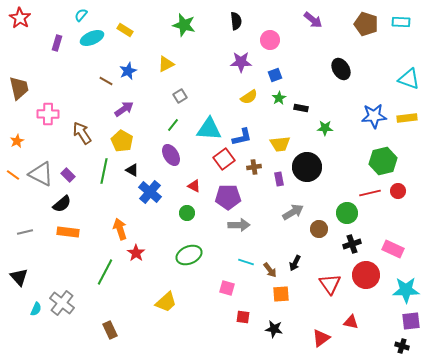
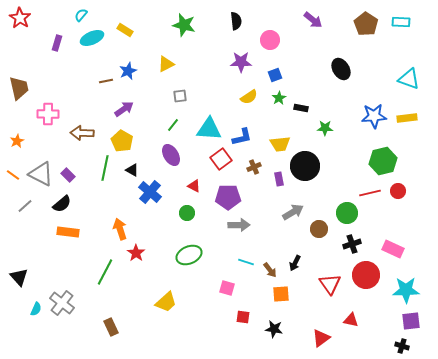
brown pentagon at (366, 24): rotated 15 degrees clockwise
brown line at (106, 81): rotated 40 degrees counterclockwise
gray square at (180, 96): rotated 24 degrees clockwise
brown arrow at (82, 133): rotated 55 degrees counterclockwise
red square at (224, 159): moved 3 px left
brown cross at (254, 167): rotated 16 degrees counterclockwise
black circle at (307, 167): moved 2 px left, 1 px up
green line at (104, 171): moved 1 px right, 3 px up
gray line at (25, 232): moved 26 px up; rotated 28 degrees counterclockwise
red triangle at (351, 322): moved 2 px up
brown rectangle at (110, 330): moved 1 px right, 3 px up
